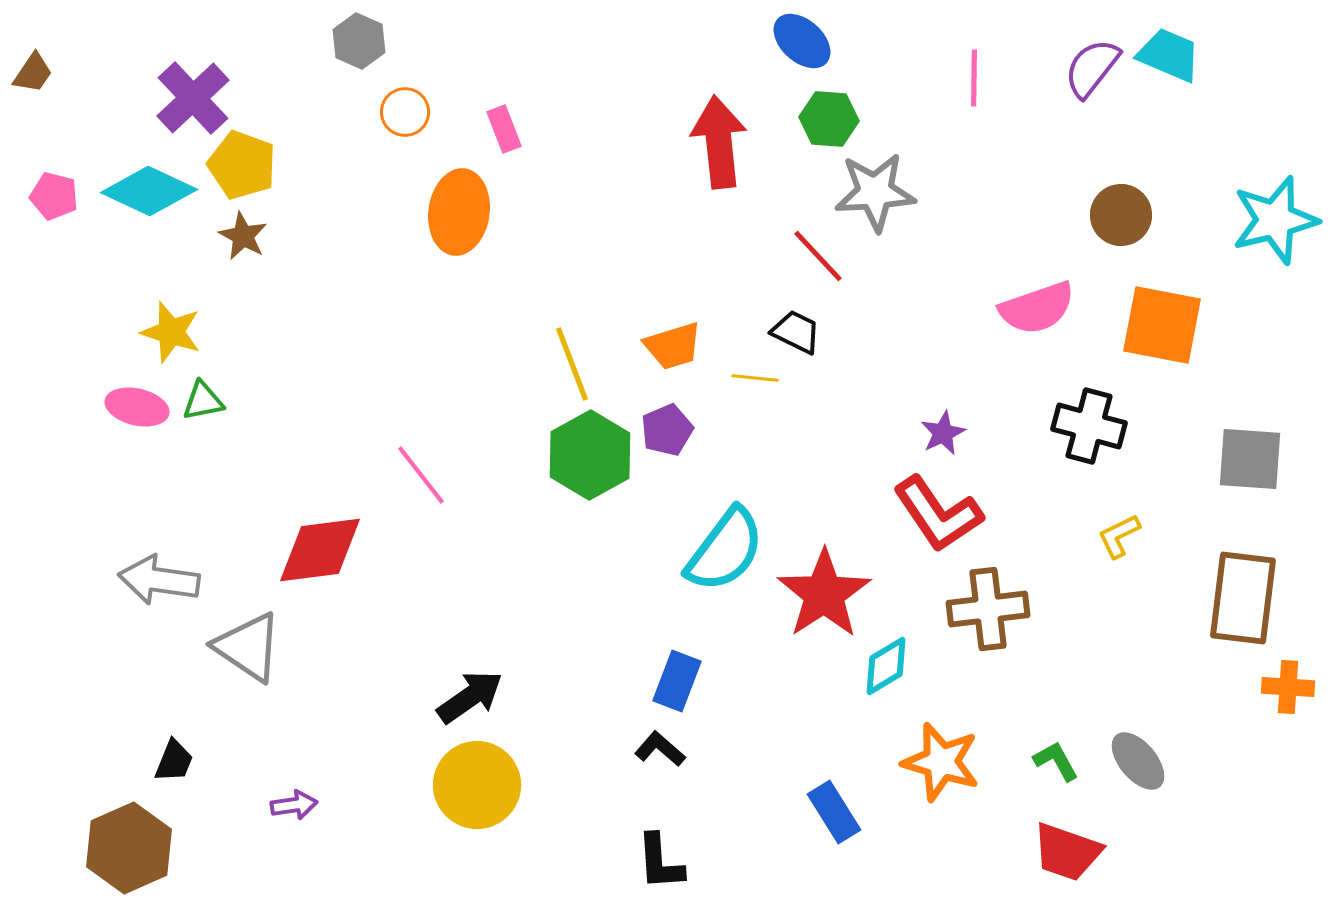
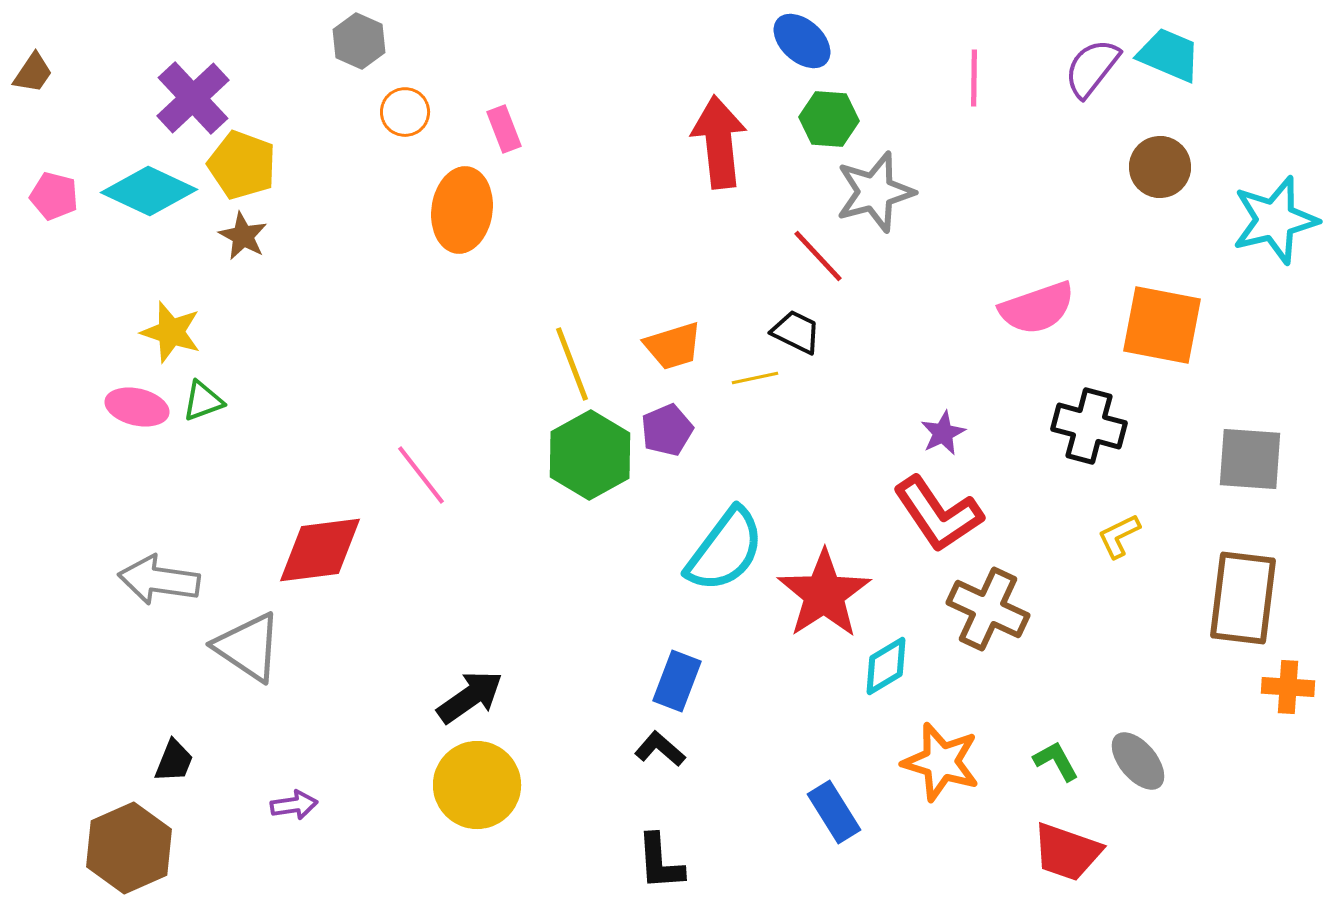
gray star at (875, 192): rotated 12 degrees counterclockwise
orange ellipse at (459, 212): moved 3 px right, 2 px up
brown circle at (1121, 215): moved 39 px right, 48 px up
yellow line at (755, 378): rotated 18 degrees counterclockwise
green triangle at (203, 401): rotated 9 degrees counterclockwise
brown cross at (988, 609): rotated 32 degrees clockwise
